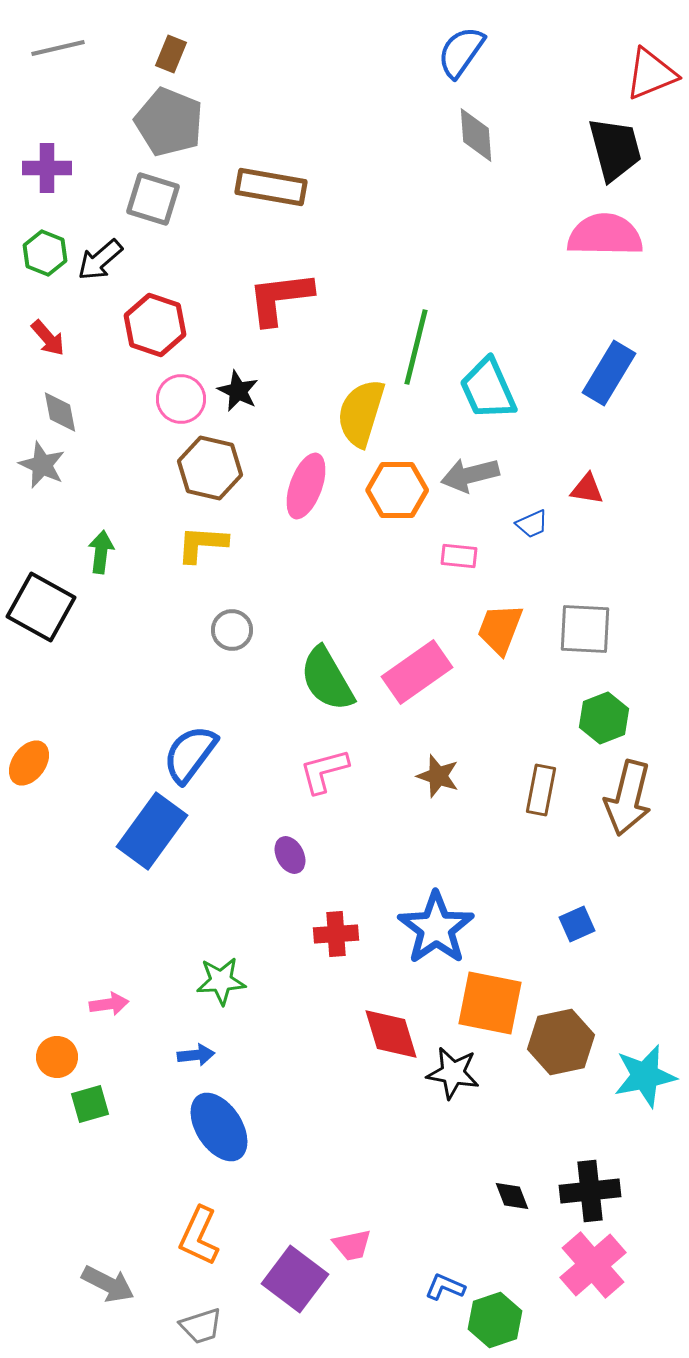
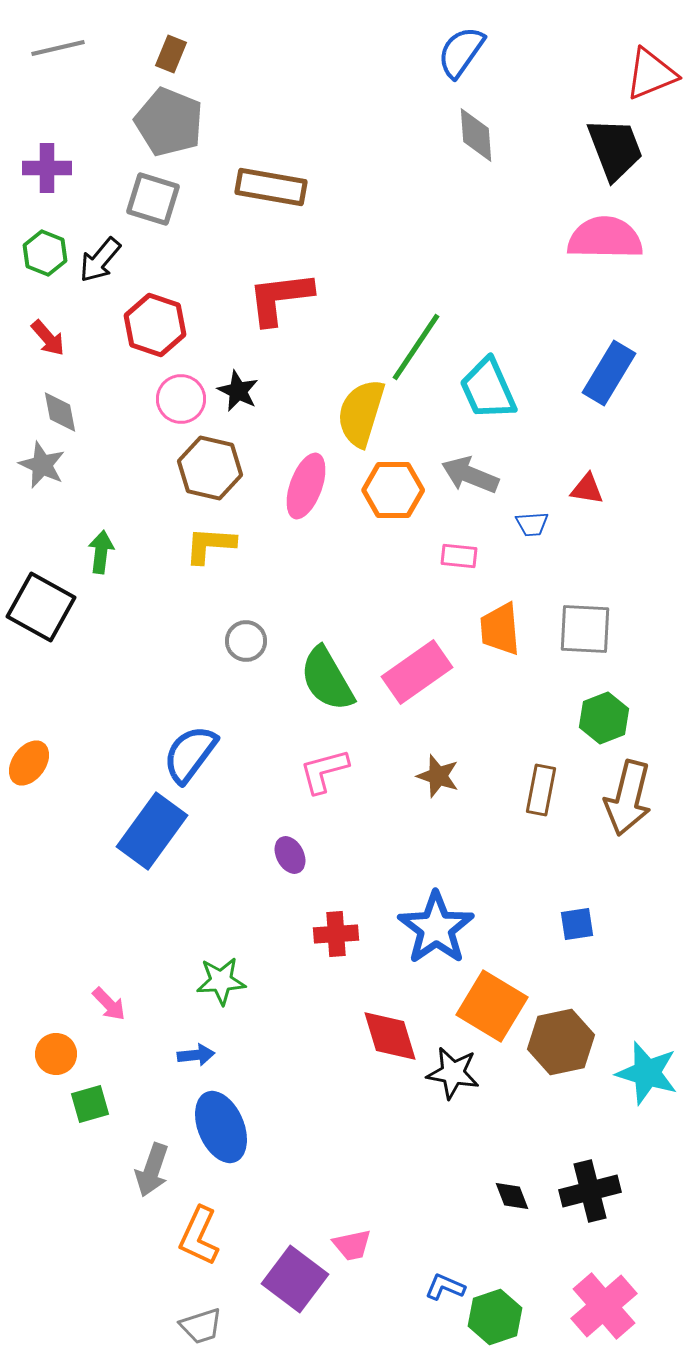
black trapezoid at (615, 149): rotated 6 degrees counterclockwise
pink semicircle at (605, 235): moved 3 px down
black arrow at (100, 260): rotated 9 degrees counterclockwise
green line at (416, 347): rotated 20 degrees clockwise
gray arrow at (470, 475): rotated 36 degrees clockwise
orange hexagon at (397, 490): moved 4 px left
blue trapezoid at (532, 524): rotated 20 degrees clockwise
yellow L-shape at (202, 544): moved 8 px right, 1 px down
orange trapezoid at (500, 629): rotated 26 degrees counterclockwise
gray circle at (232, 630): moved 14 px right, 11 px down
blue square at (577, 924): rotated 15 degrees clockwise
orange square at (490, 1003): moved 2 px right, 3 px down; rotated 20 degrees clockwise
pink arrow at (109, 1004): rotated 54 degrees clockwise
red diamond at (391, 1034): moved 1 px left, 2 px down
orange circle at (57, 1057): moved 1 px left, 3 px up
cyan star at (645, 1076): moved 2 px right, 3 px up; rotated 28 degrees clockwise
blue ellipse at (219, 1127): moved 2 px right; rotated 10 degrees clockwise
black cross at (590, 1191): rotated 8 degrees counterclockwise
pink cross at (593, 1265): moved 11 px right, 41 px down
gray arrow at (108, 1284): moved 44 px right, 114 px up; rotated 82 degrees clockwise
green hexagon at (495, 1320): moved 3 px up
